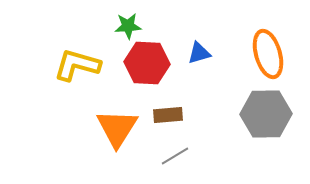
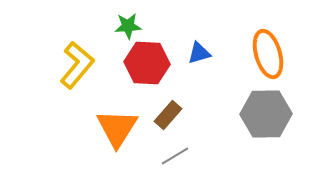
yellow L-shape: rotated 114 degrees clockwise
brown rectangle: rotated 44 degrees counterclockwise
